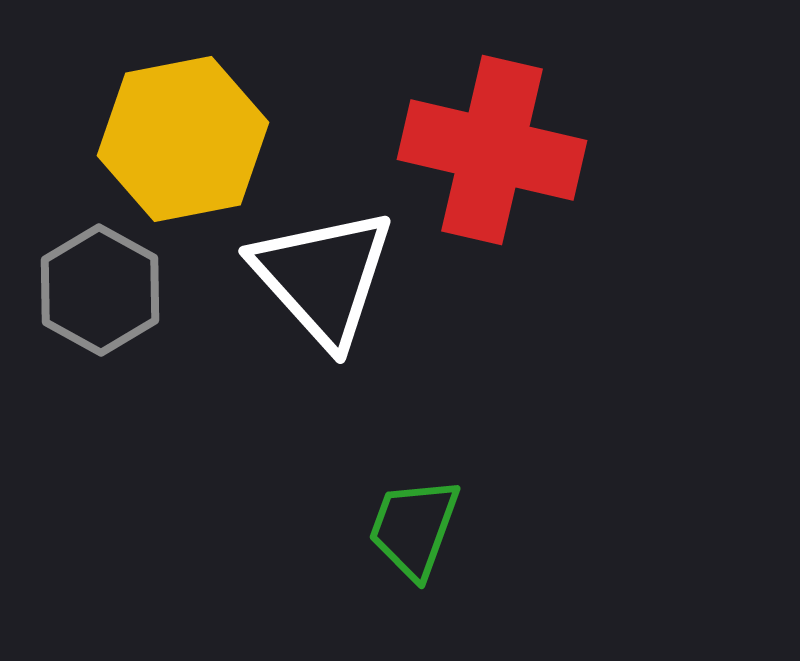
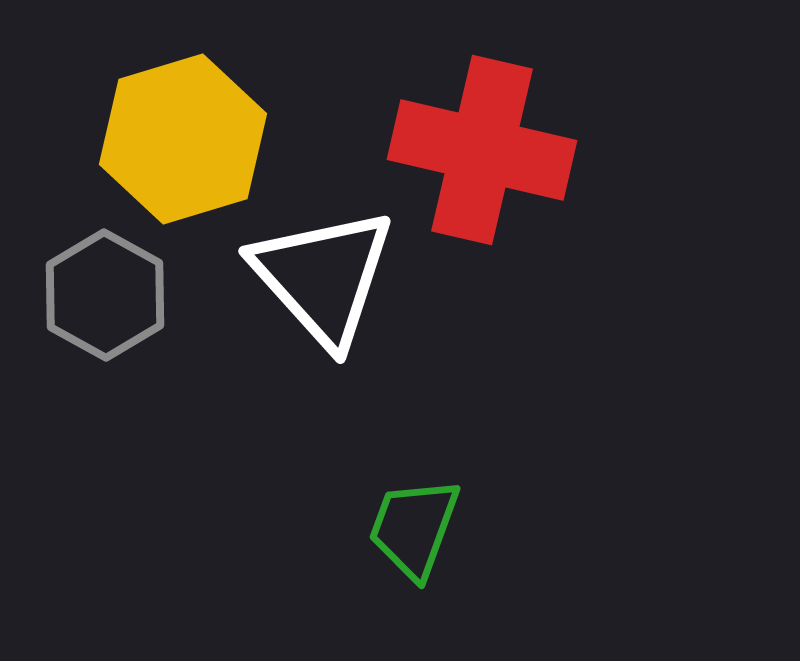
yellow hexagon: rotated 6 degrees counterclockwise
red cross: moved 10 px left
gray hexagon: moved 5 px right, 5 px down
